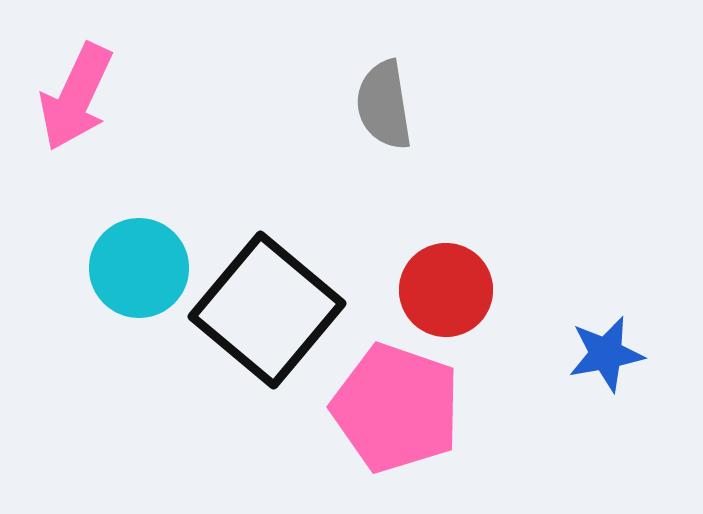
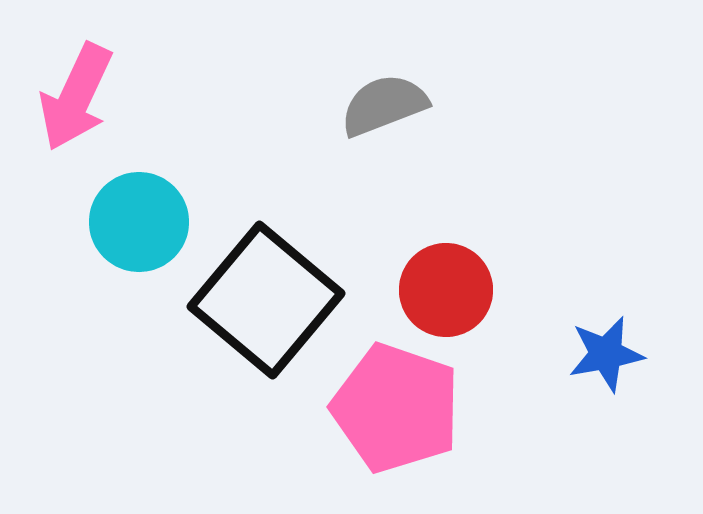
gray semicircle: rotated 78 degrees clockwise
cyan circle: moved 46 px up
black square: moved 1 px left, 10 px up
